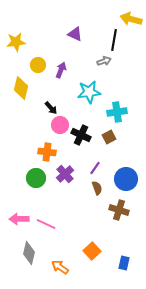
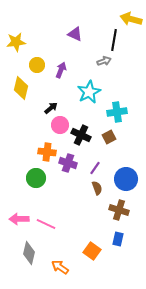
yellow circle: moved 1 px left
cyan star: rotated 20 degrees counterclockwise
black arrow: rotated 88 degrees counterclockwise
purple cross: moved 3 px right, 11 px up; rotated 30 degrees counterclockwise
orange square: rotated 12 degrees counterclockwise
blue rectangle: moved 6 px left, 24 px up
